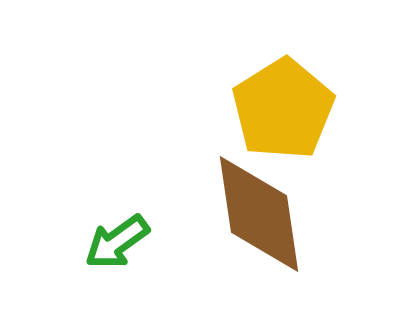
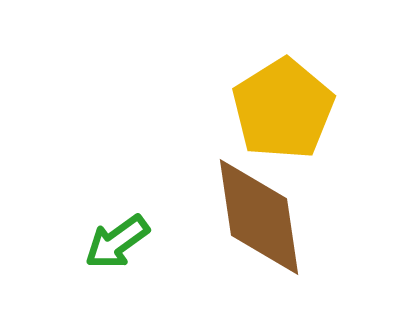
brown diamond: moved 3 px down
